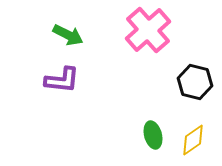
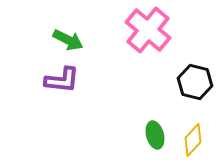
pink cross: rotated 9 degrees counterclockwise
green arrow: moved 5 px down
green ellipse: moved 2 px right
yellow diamond: rotated 12 degrees counterclockwise
